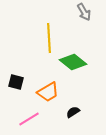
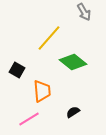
yellow line: rotated 44 degrees clockwise
black square: moved 1 px right, 12 px up; rotated 14 degrees clockwise
orange trapezoid: moved 6 px left, 1 px up; rotated 65 degrees counterclockwise
